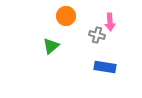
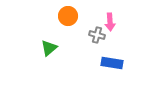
orange circle: moved 2 px right
green triangle: moved 2 px left, 2 px down
blue rectangle: moved 7 px right, 4 px up
